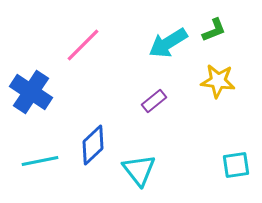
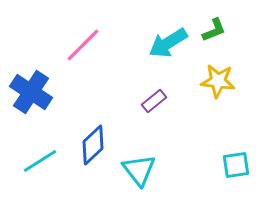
cyan line: rotated 21 degrees counterclockwise
